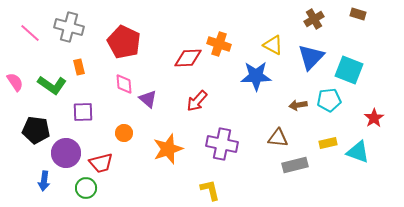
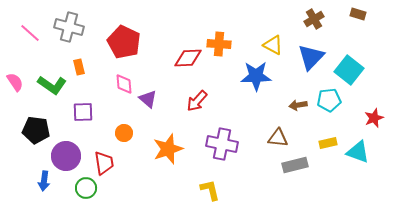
orange cross: rotated 15 degrees counterclockwise
cyan square: rotated 16 degrees clockwise
red star: rotated 12 degrees clockwise
purple circle: moved 3 px down
red trapezoid: moved 3 px right; rotated 85 degrees counterclockwise
